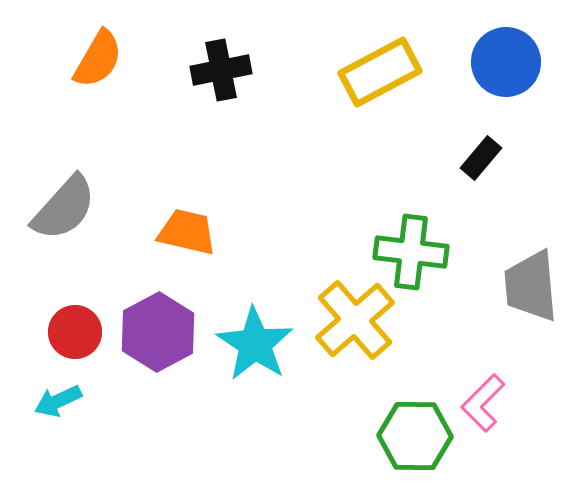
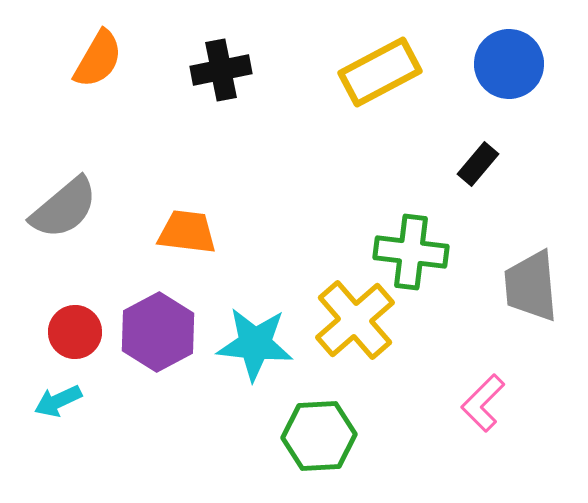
blue circle: moved 3 px right, 2 px down
black rectangle: moved 3 px left, 6 px down
gray semicircle: rotated 8 degrees clockwise
orange trapezoid: rotated 6 degrees counterclockwise
cyan star: rotated 28 degrees counterclockwise
green hexagon: moved 96 px left; rotated 4 degrees counterclockwise
